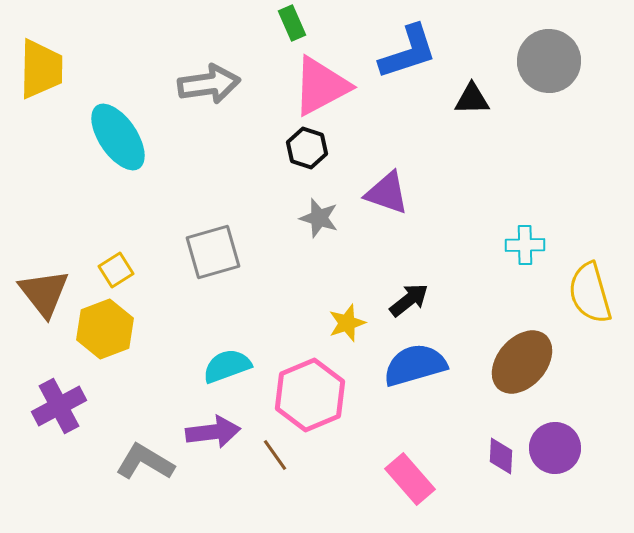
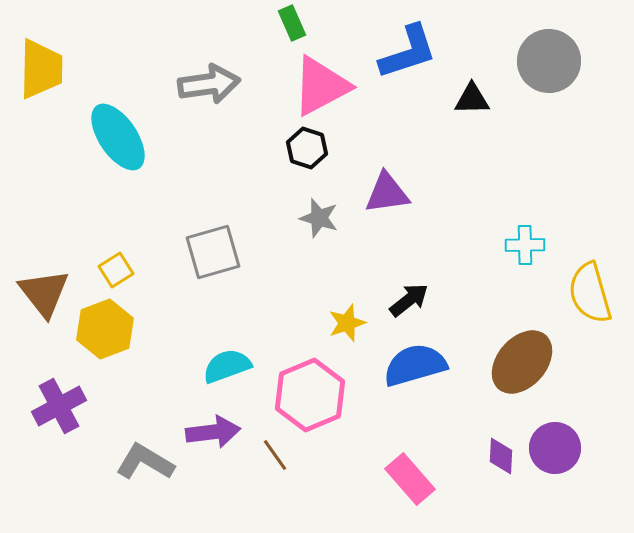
purple triangle: rotated 27 degrees counterclockwise
